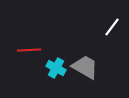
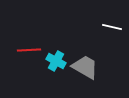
white line: rotated 66 degrees clockwise
cyan cross: moved 7 px up
